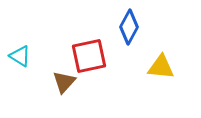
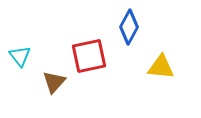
cyan triangle: rotated 20 degrees clockwise
brown triangle: moved 10 px left
